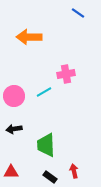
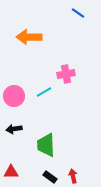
red arrow: moved 1 px left, 5 px down
